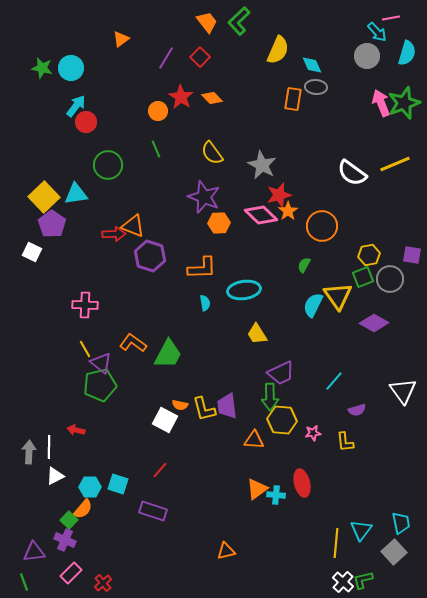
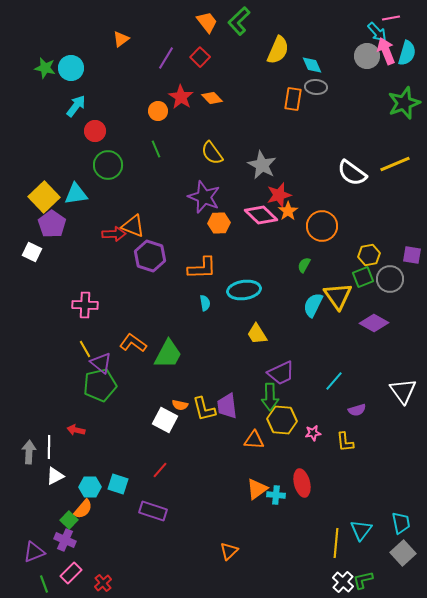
green star at (42, 68): moved 3 px right
pink arrow at (381, 103): moved 5 px right, 52 px up
red circle at (86, 122): moved 9 px right, 9 px down
orange triangle at (226, 551): moved 3 px right; rotated 30 degrees counterclockwise
purple triangle at (34, 552): rotated 15 degrees counterclockwise
gray square at (394, 552): moved 9 px right, 1 px down
green line at (24, 582): moved 20 px right, 2 px down
